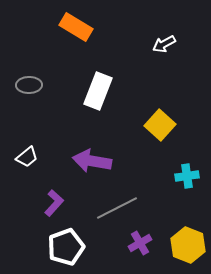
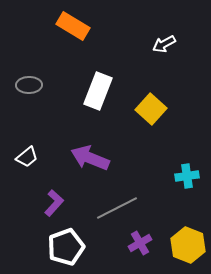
orange rectangle: moved 3 px left, 1 px up
yellow square: moved 9 px left, 16 px up
purple arrow: moved 2 px left, 3 px up; rotated 12 degrees clockwise
